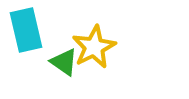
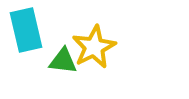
green triangle: moved 1 px left, 1 px up; rotated 28 degrees counterclockwise
